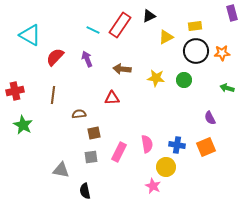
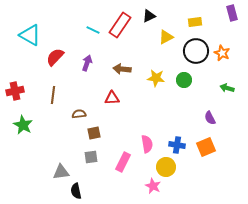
yellow rectangle: moved 4 px up
orange star: rotated 28 degrees clockwise
purple arrow: moved 4 px down; rotated 42 degrees clockwise
pink rectangle: moved 4 px right, 10 px down
gray triangle: moved 2 px down; rotated 18 degrees counterclockwise
black semicircle: moved 9 px left
